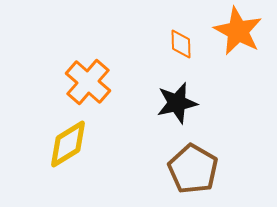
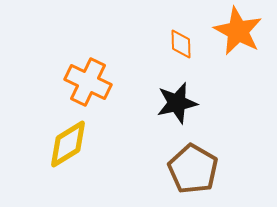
orange cross: rotated 15 degrees counterclockwise
